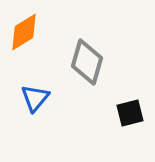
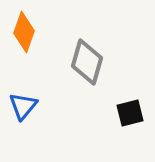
orange diamond: rotated 39 degrees counterclockwise
blue triangle: moved 12 px left, 8 px down
